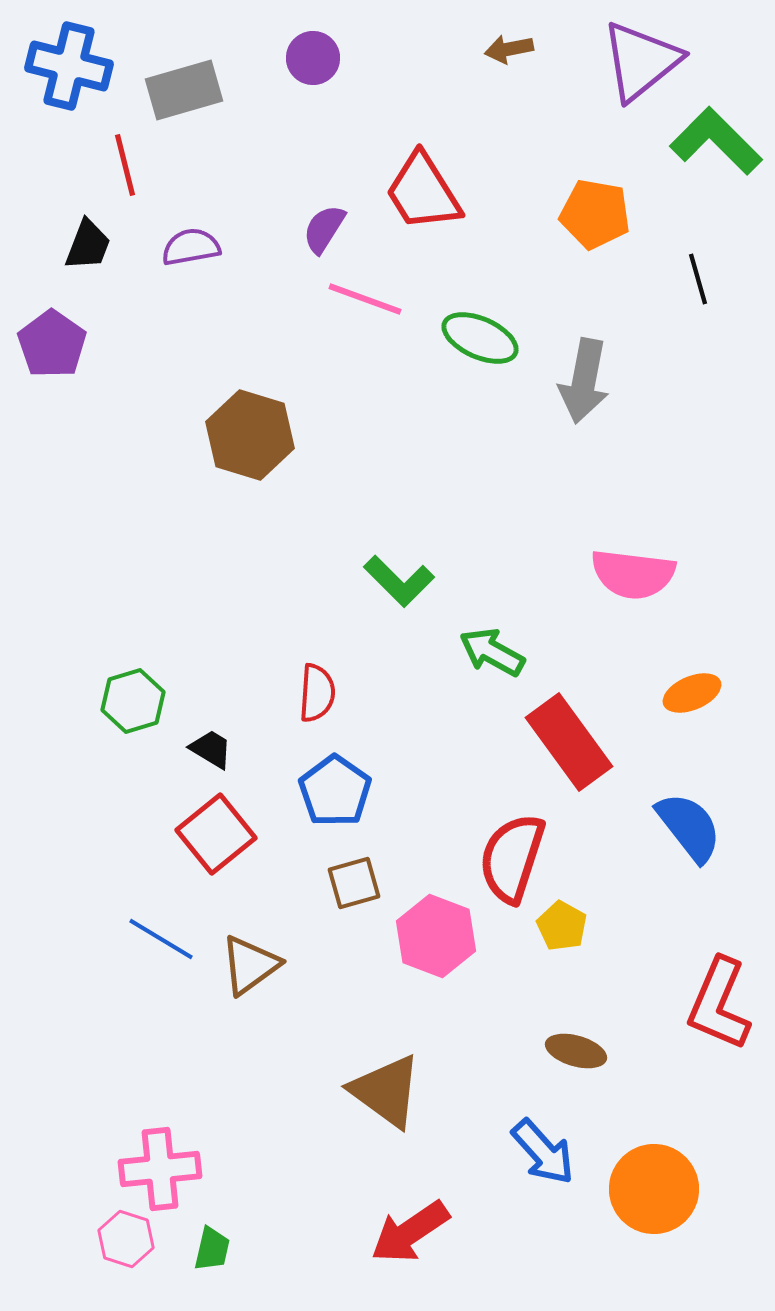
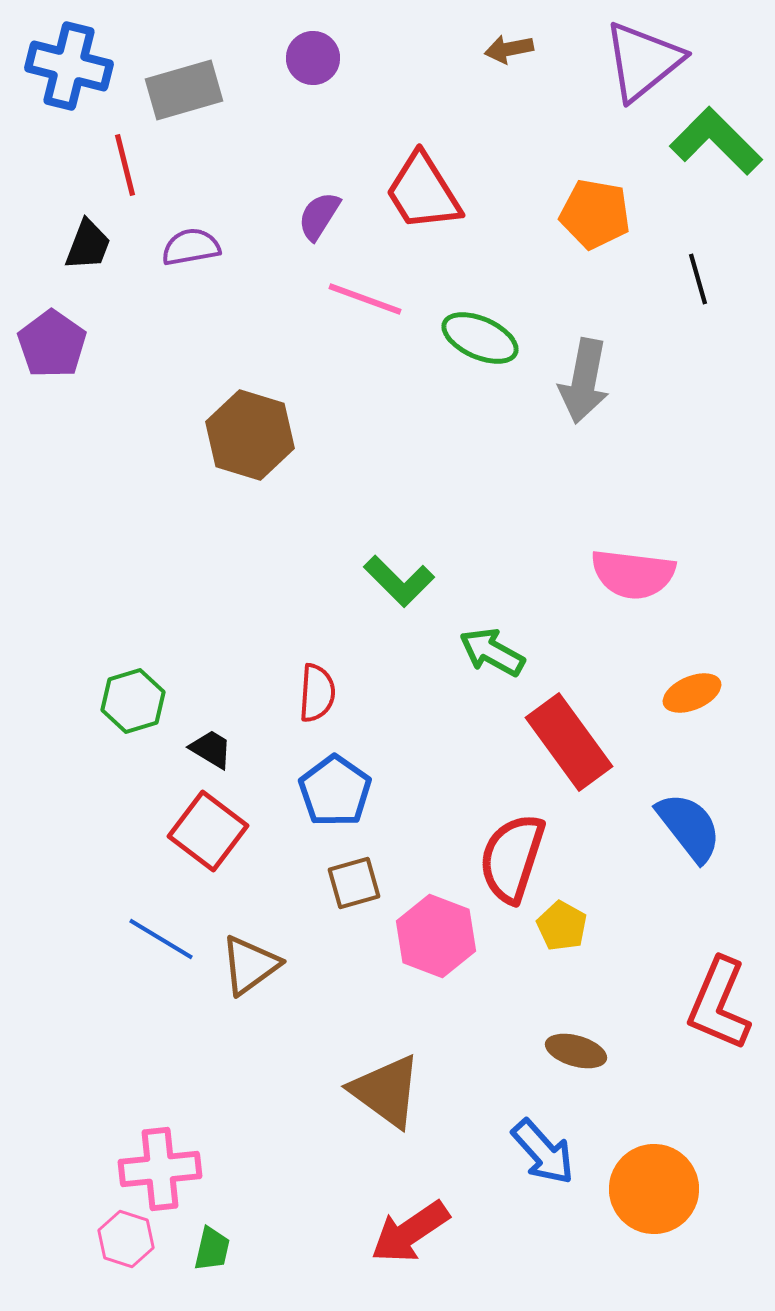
purple triangle at (641, 61): moved 2 px right
purple semicircle at (324, 229): moved 5 px left, 13 px up
red square at (216, 834): moved 8 px left, 3 px up; rotated 14 degrees counterclockwise
